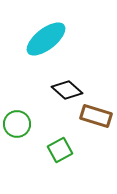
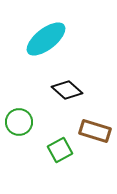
brown rectangle: moved 1 px left, 15 px down
green circle: moved 2 px right, 2 px up
